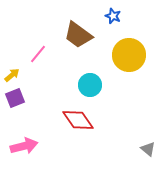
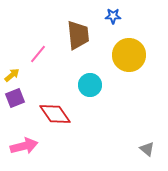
blue star: rotated 21 degrees counterclockwise
brown trapezoid: rotated 132 degrees counterclockwise
red diamond: moved 23 px left, 6 px up
gray triangle: moved 1 px left
